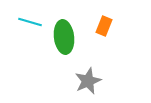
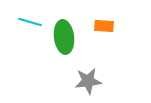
orange rectangle: rotated 72 degrees clockwise
gray star: rotated 16 degrees clockwise
